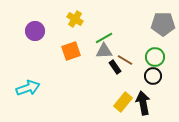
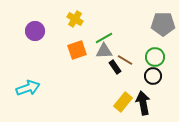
orange square: moved 6 px right, 1 px up
